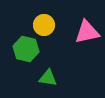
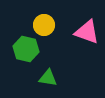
pink triangle: rotated 32 degrees clockwise
